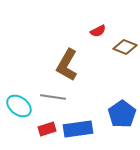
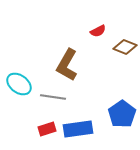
cyan ellipse: moved 22 px up
